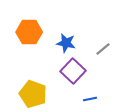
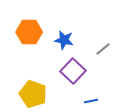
blue star: moved 2 px left, 3 px up
blue line: moved 1 px right, 2 px down
